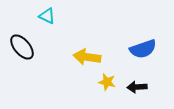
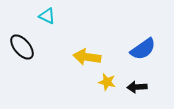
blue semicircle: rotated 16 degrees counterclockwise
